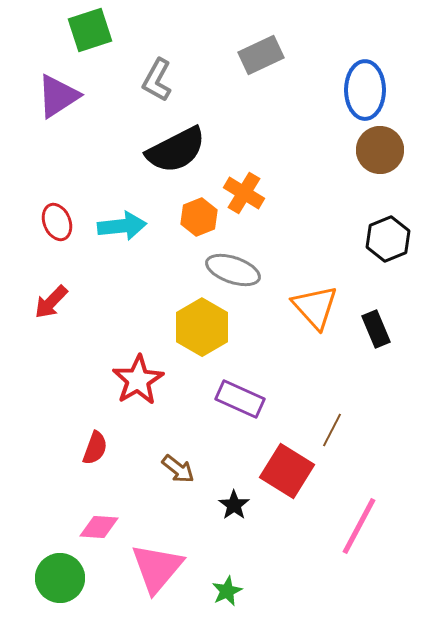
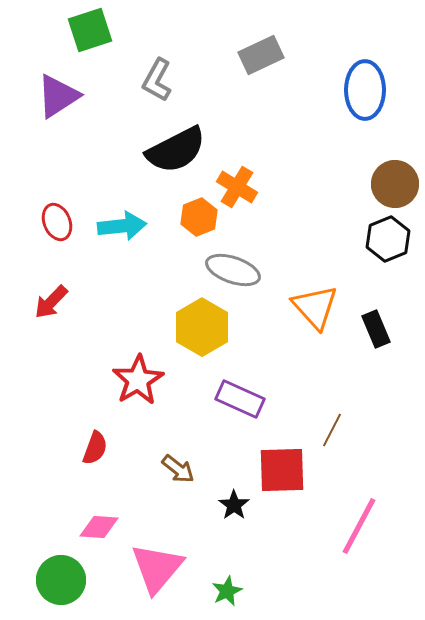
brown circle: moved 15 px right, 34 px down
orange cross: moved 7 px left, 6 px up
red square: moved 5 px left, 1 px up; rotated 34 degrees counterclockwise
green circle: moved 1 px right, 2 px down
